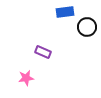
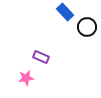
blue rectangle: rotated 54 degrees clockwise
purple rectangle: moved 2 px left, 5 px down
